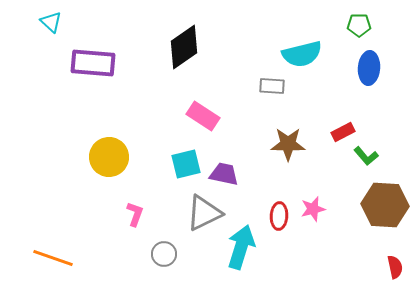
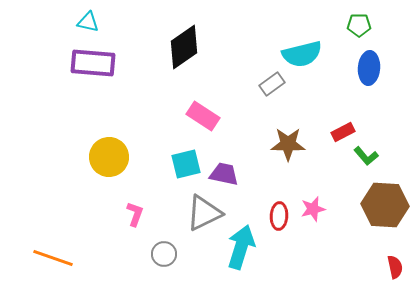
cyan triangle: moved 37 px right; rotated 30 degrees counterclockwise
gray rectangle: moved 2 px up; rotated 40 degrees counterclockwise
